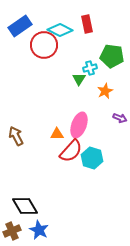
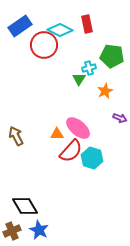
cyan cross: moved 1 px left
pink ellipse: moved 1 px left, 3 px down; rotated 70 degrees counterclockwise
